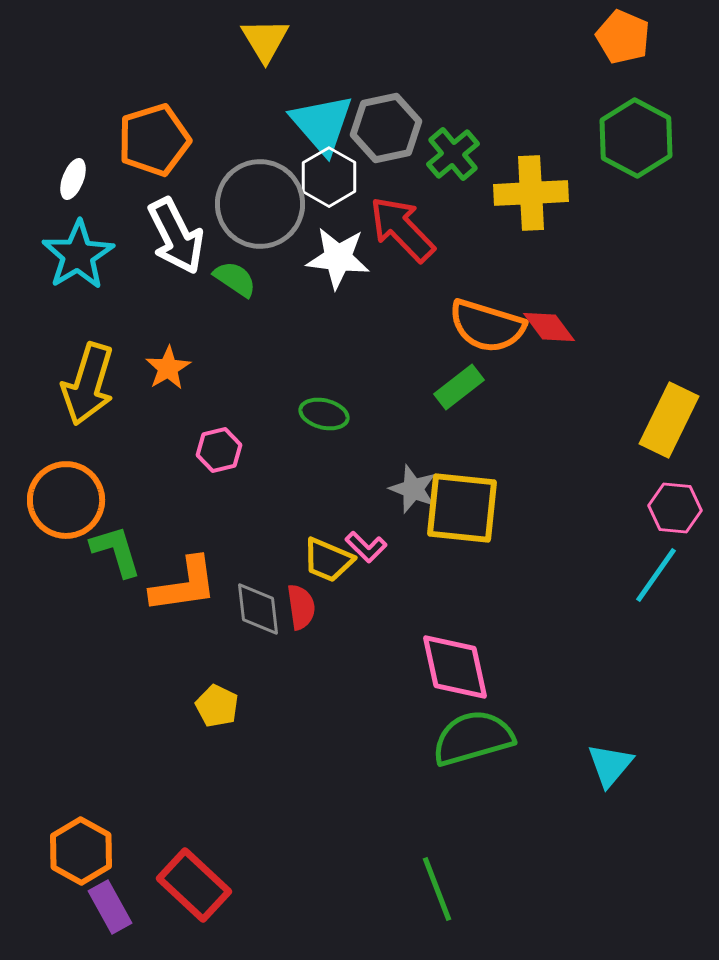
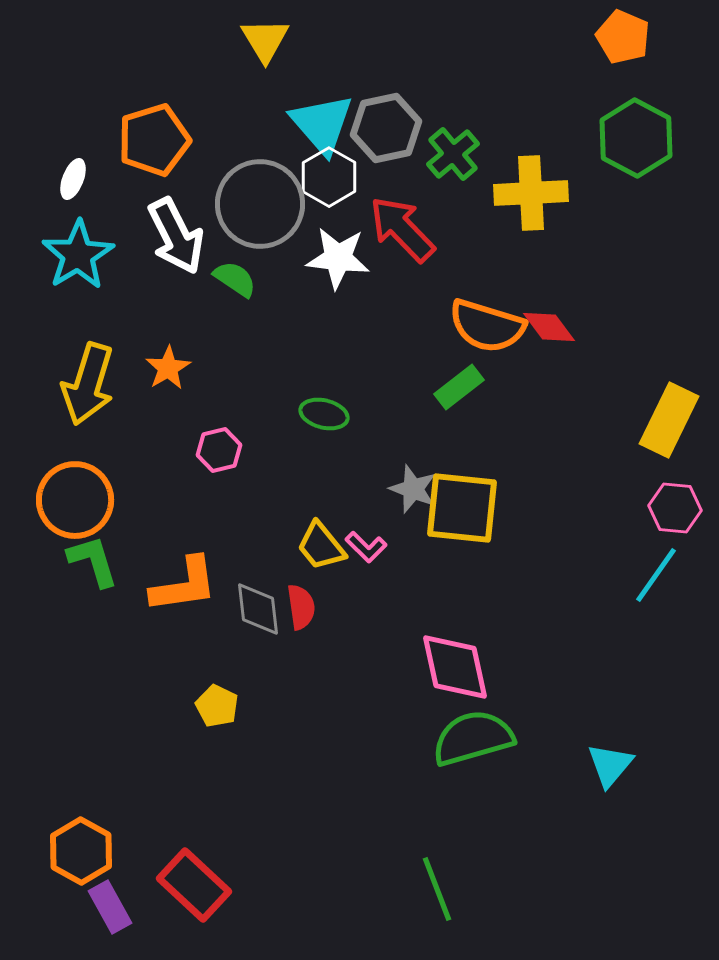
orange circle at (66, 500): moved 9 px right
green L-shape at (116, 551): moved 23 px left, 10 px down
yellow trapezoid at (328, 560): moved 7 px left, 14 px up; rotated 28 degrees clockwise
